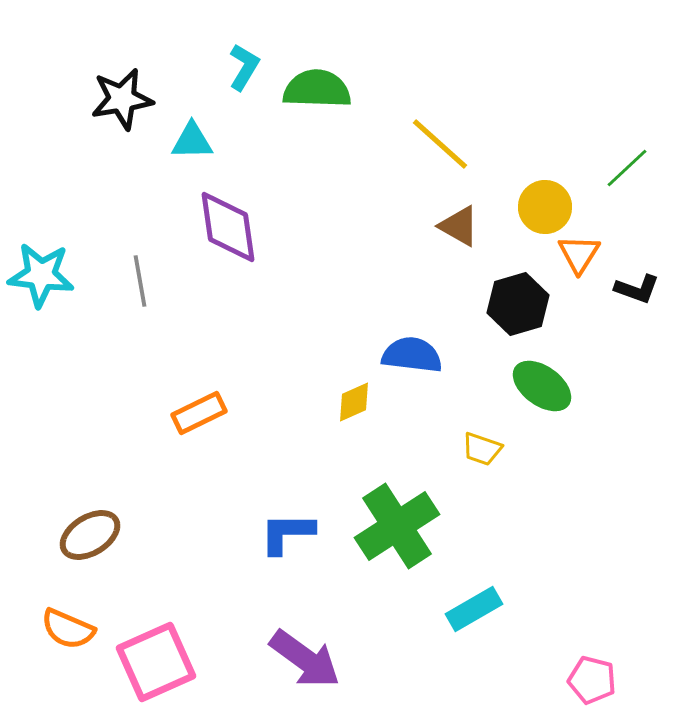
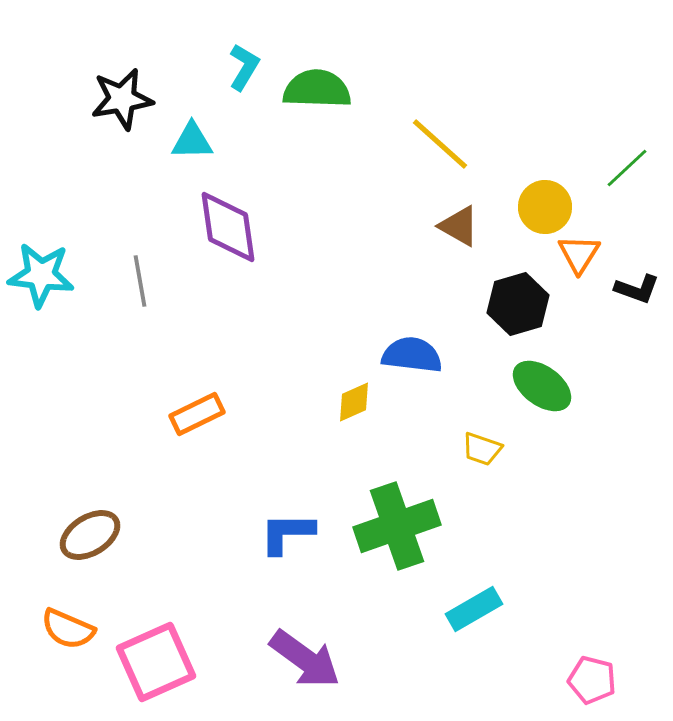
orange rectangle: moved 2 px left, 1 px down
green cross: rotated 14 degrees clockwise
